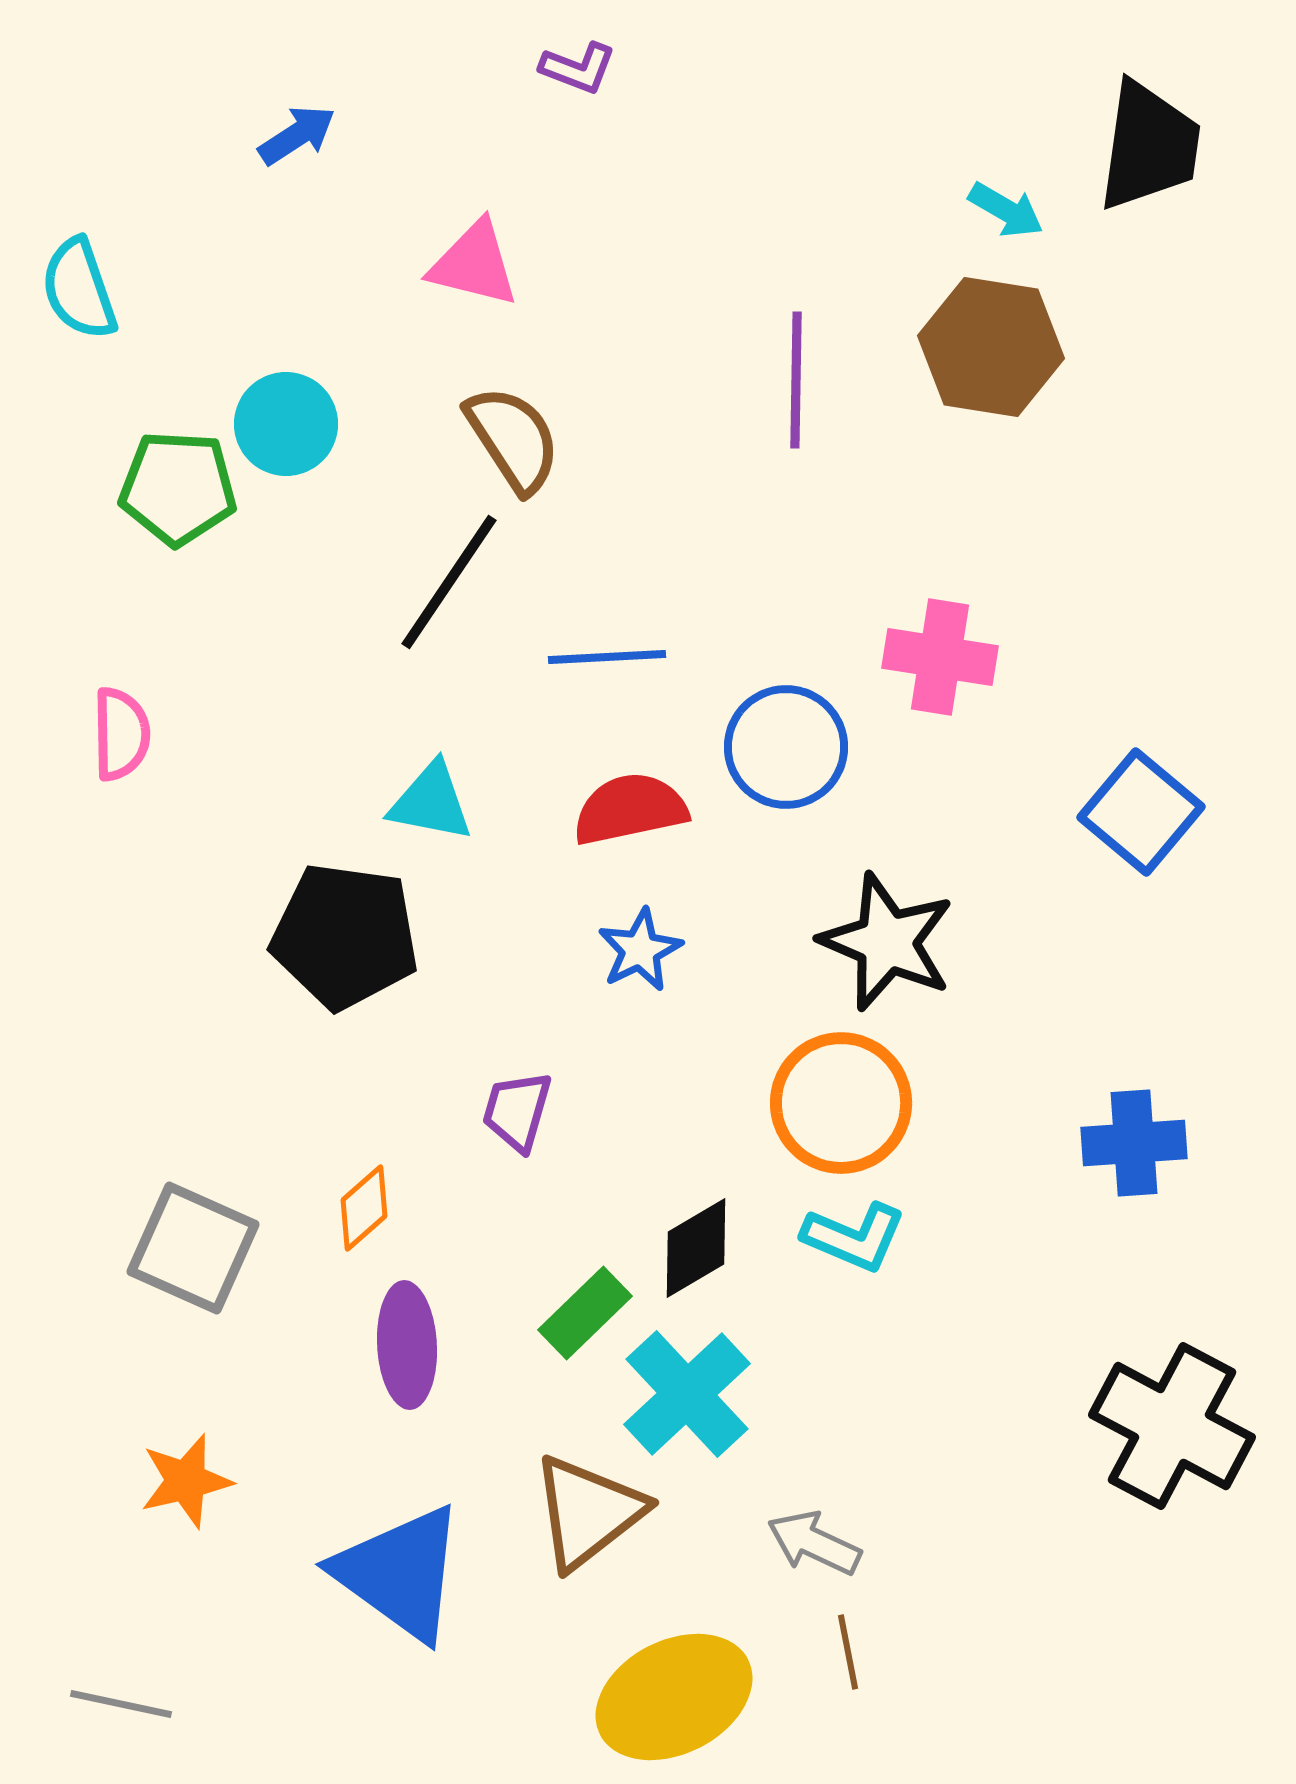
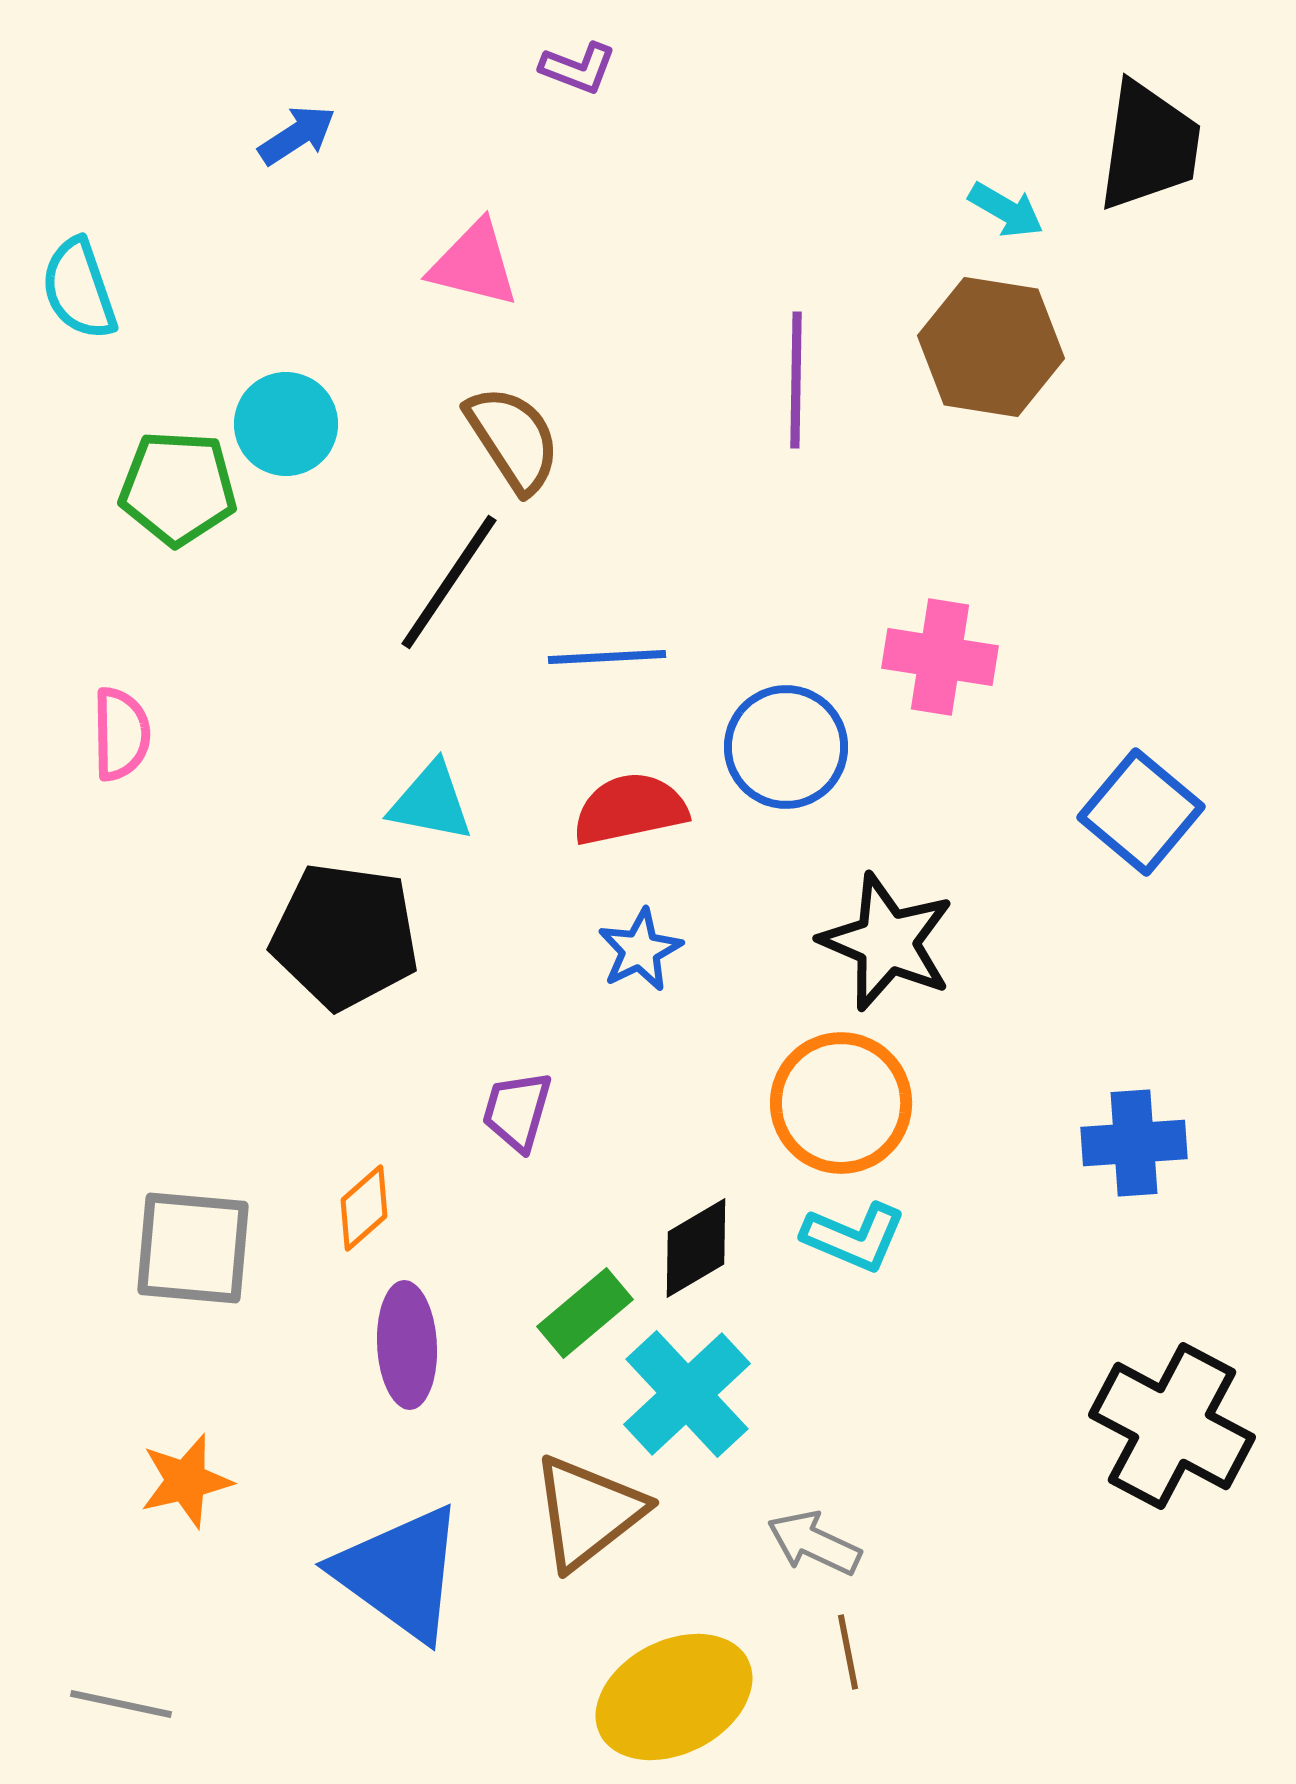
gray square: rotated 19 degrees counterclockwise
green rectangle: rotated 4 degrees clockwise
